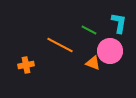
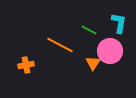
orange triangle: rotated 42 degrees clockwise
